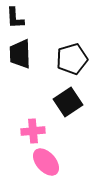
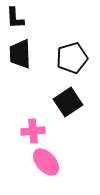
black pentagon: moved 1 px up
